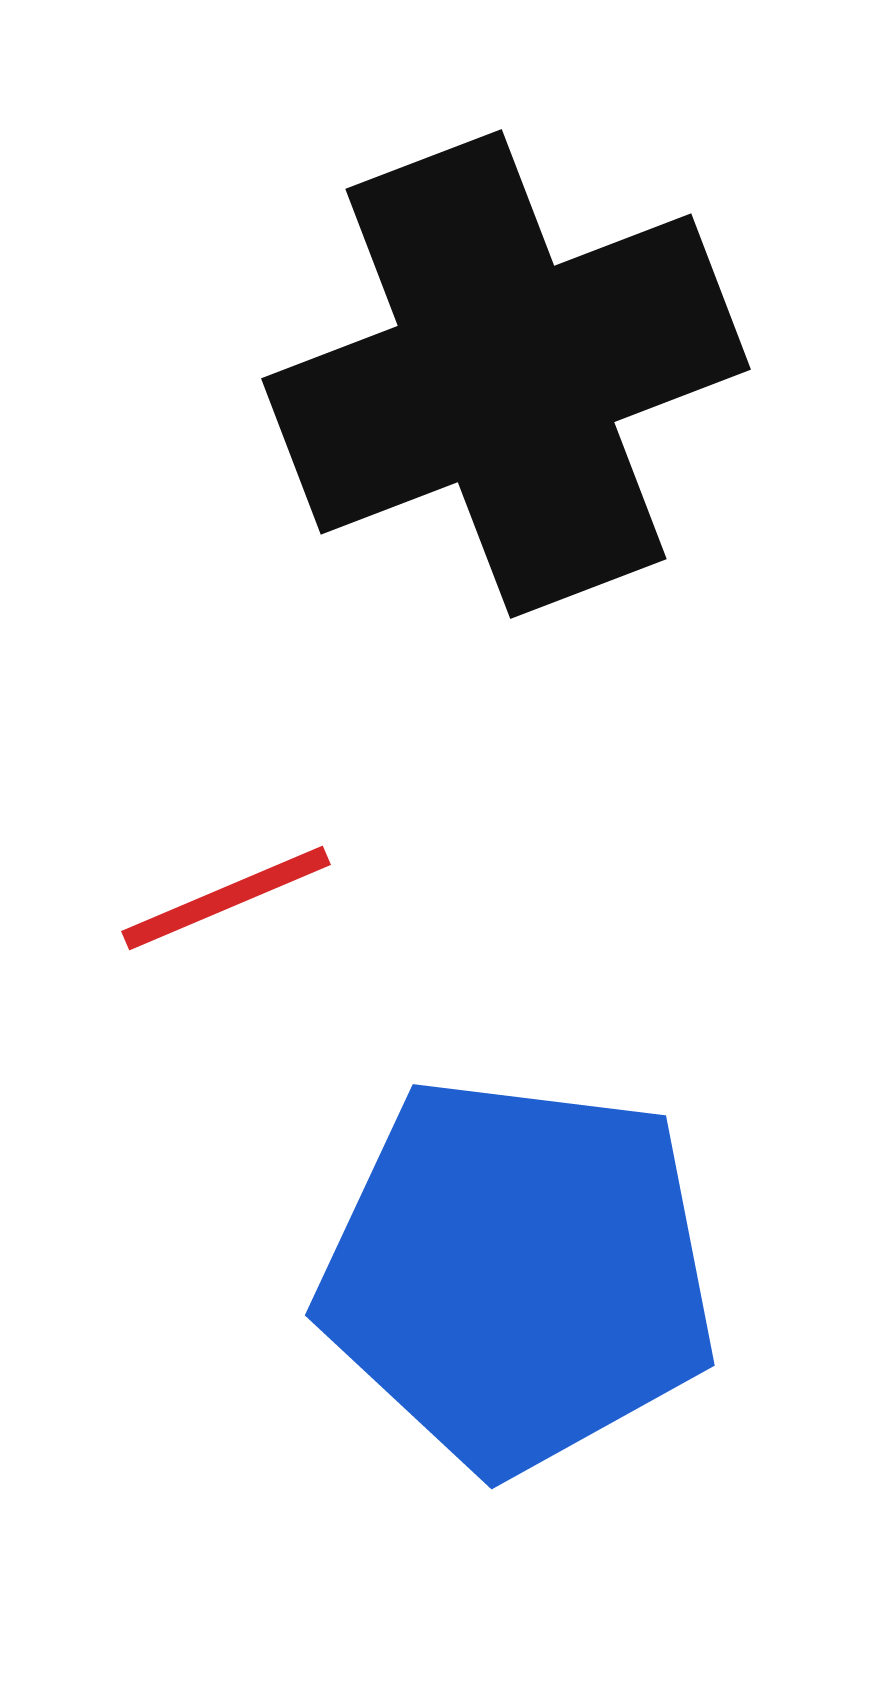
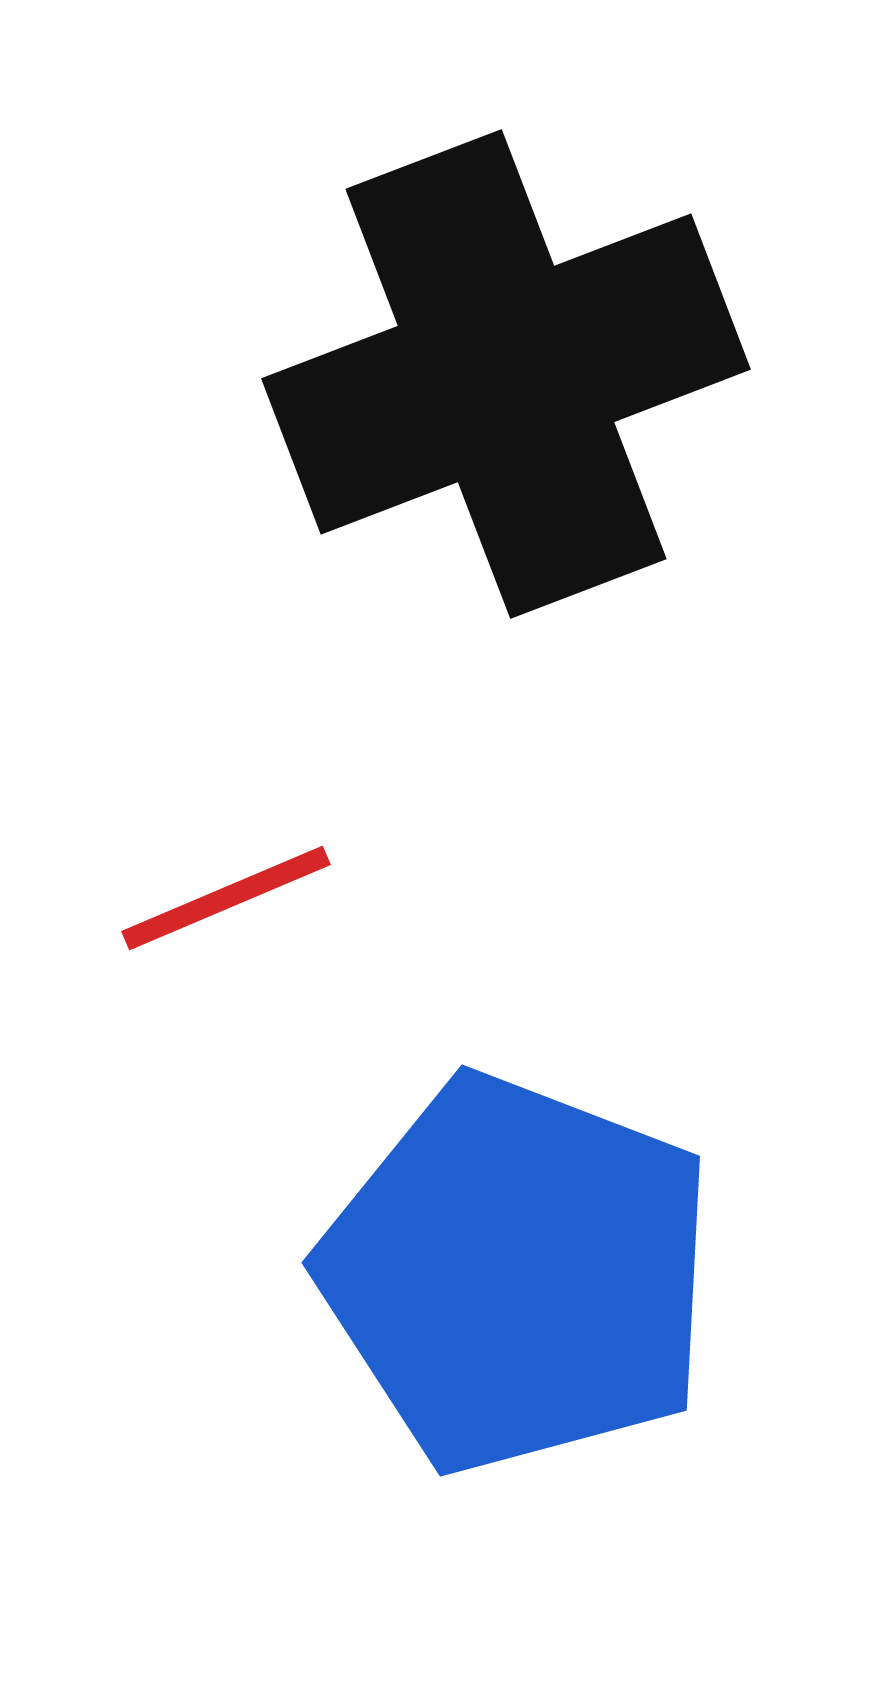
blue pentagon: rotated 14 degrees clockwise
